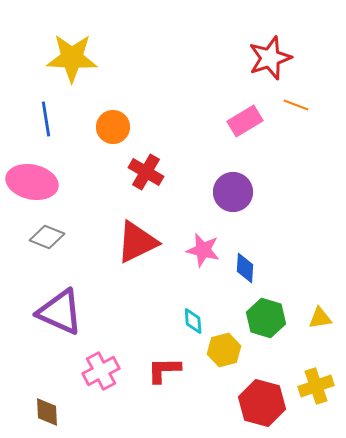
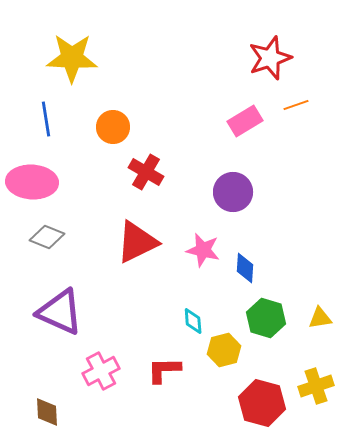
orange line: rotated 40 degrees counterclockwise
pink ellipse: rotated 9 degrees counterclockwise
